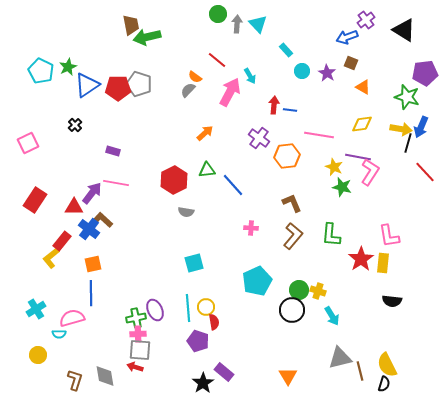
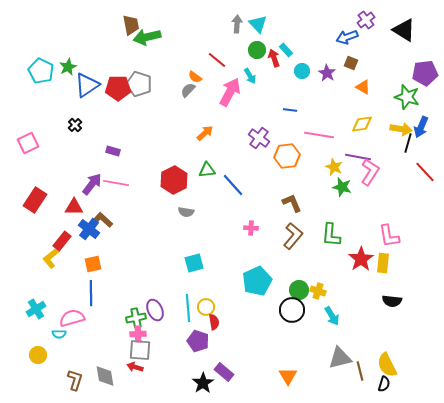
green circle at (218, 14): moved 39 px right, 36 px down
red arrow at (274, 105): moved 47 px up; rotated 24 degrees counterclockwise
purple arrow at (92, 193): moved 9 px up
